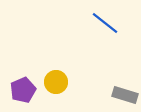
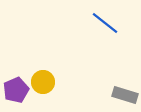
yellow circle: moved 13 px left
purple pentagon: moved 7 px left
